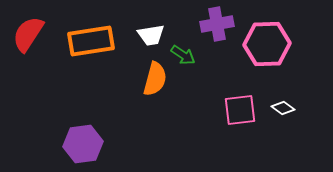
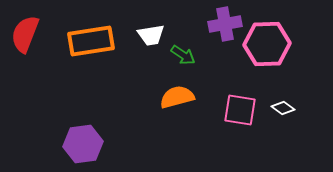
purple cross: moved 8 px right
red semicircle: moved 3 px left; rotated 12 degrees counterclockwise
orange semicircle: moved 22 px right, 18 px down; rotated 120 degrees counterclockwise
pink square: rotated 16 degrees clockwise
